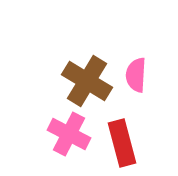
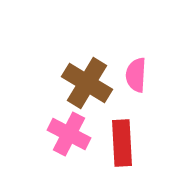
brown cross: moved 2 px down
red rectangle: rotated 12 degrees clockwise
